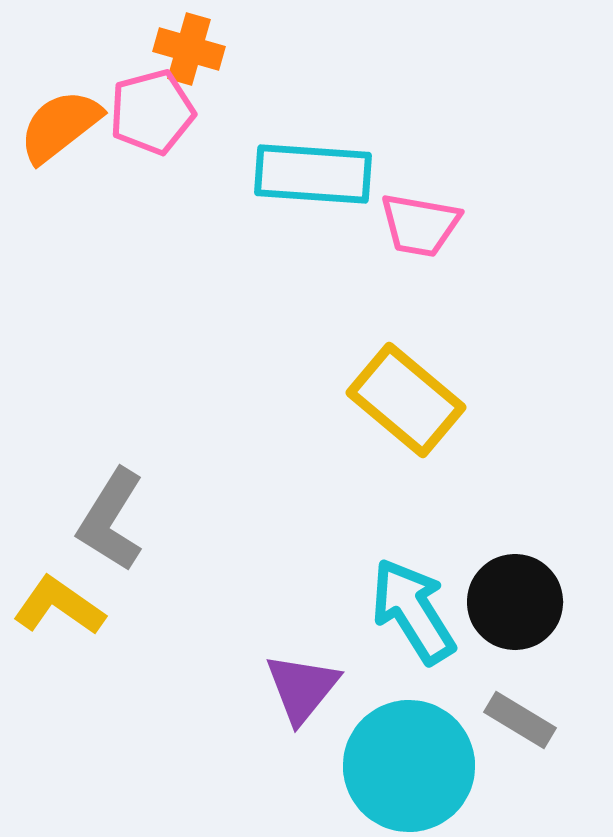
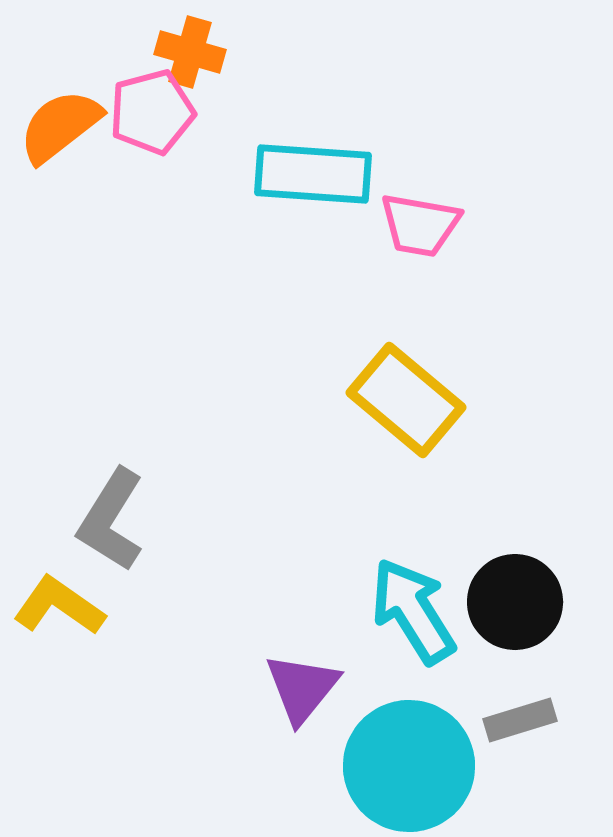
orange cross: moved 1 px right, 3 px down
gray rectangle: rotated 48 degrees counterclockwise
